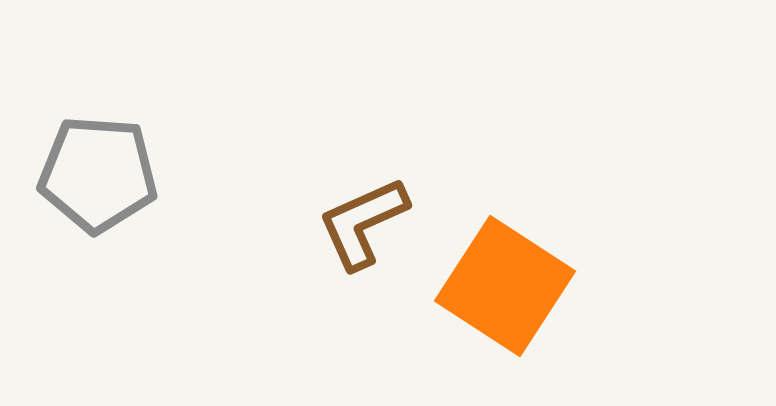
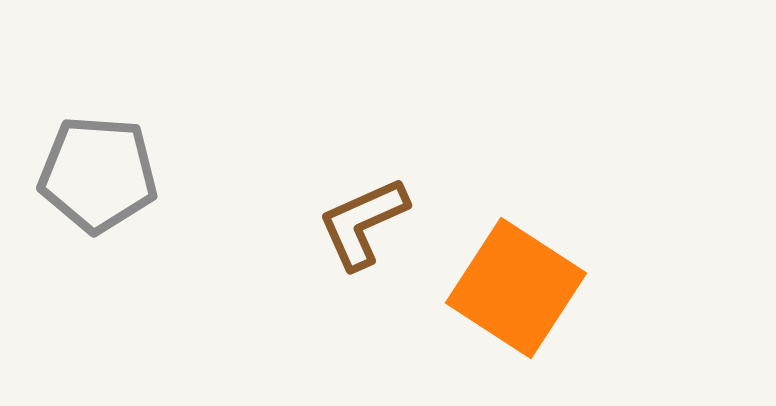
orange square: moved 11 px right, 2 px down
